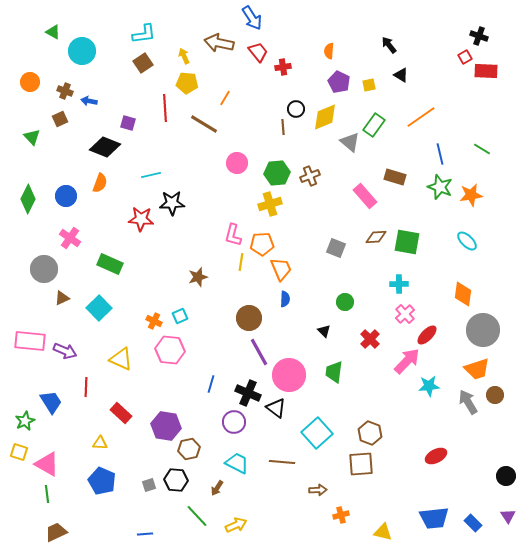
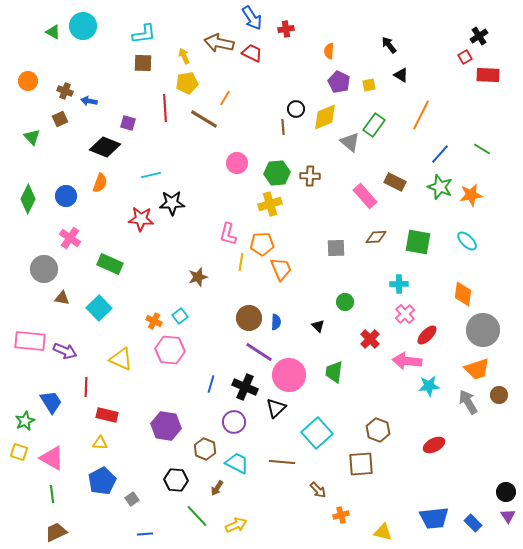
black cross at (479, 36): rotated 36 degrees clockwise
cyan circle at (82, 51): moved 1 px right, 25 px up
red trapezoid at (258, 52): moved 6 px left, 1 px down; rotated 25 degrees counterclockwise
brown square at (143, 63): rotated 36 degrees clockwise
red cross at (283, 67): moved 3 px right, 38 px up
red rectangle at (486, 71): moved 2 px right, 4 px down
orange circle at (30, 82): moved 2 px left, 1 px up
yellow pentagon at (187, 83): rotated 15 degrees counterclockwise
orange line at (421, 117): moved 2 px up; rotated 28 degrees counterclockwise
brown line at (204, 124): moved 5 px up
blue line at (440, 154): rotated 55 degrees clockwise
brown cross at (310, 176): rotated 24 degrees clockwise
brown rectangle at (395, 177): moved 5 px down; rotated 10 degrees clockwise
pink L-shape at (233, 235): moved 5 px left, 1 px up
green square at (407, 242): moved 11 px right
gray square at (336, 248): rotated 24 degrees counterclockwise
brown triangle at (62, 298): rotated 35 degrees clockwise
blue semicircle at (285, 299): moved 9 px left, 23 px down
cyan square at (180, 316): rotated 14 degrees counterclockwise
black triangle at (324, 331): moved 6 px left, 5 px up
purple line at (259, 352): rotated 28 degrees counterclockwise
pink arrow at (407, 361): rotated 128 degrees counterclockwise
black cross at (248, 393): moved 3 px left, 6 px up
brown circle at (495, 395): moved 4 px right
black triangle at (276, 408): rotated 40 degrees clockwise
red rectangle at (121, 413): moved 14 px left, 2 px down; rotated 30 degrees counterclockwise
brown hexagon at (370, 433): moved 8 px right, 3 px up
brown hexagon at (189, 449): moved 16 px right; rotated 25 degrees counterclockwise
red ellipse at (436, 456): moved 2 px left, 11 px up
pink triangle at (47, 464): moved 5 px right, 6 px up
black circle at (506, 476): moved 16 px down
blue pentagon at (102, 481): rotated 20 degrees clockwise
gray square at (149, 485): moved 17 px left, 14 px down; rotated 16 degrees counterclockwise
brown arrow at (318, 490): rotated 48 degrees clockwise
green line at (47, 494): moved 5 px right
